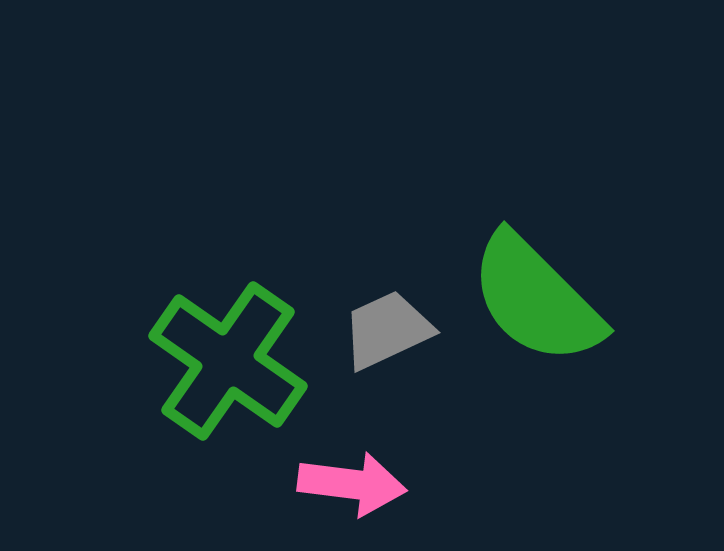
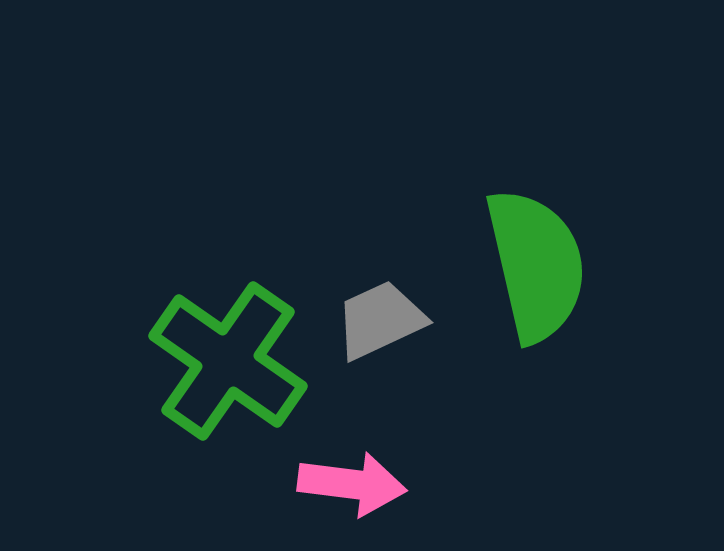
green semicircle: moved 34 px up; rotated 148 degrees counterclockwise
gray trapezoid: moved 7 px left, 10 px up
